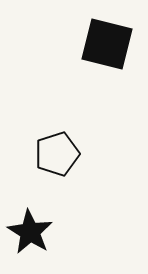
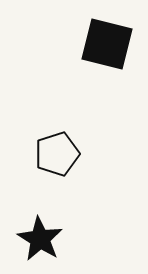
black star: moved 10 px right, 7 px down
